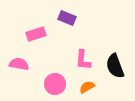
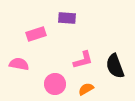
purple rectangle: rotated 18 degrees counterclockwise
pink L-shape: rotated 110 degrees counterclockwise
orange semicircle: moved 1 px left, 2 px down
